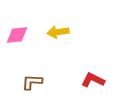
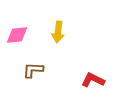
yellow arrow: rotated 75 degrees counterclockwise
brown L-shape: moved 1 px right, 12 px up
